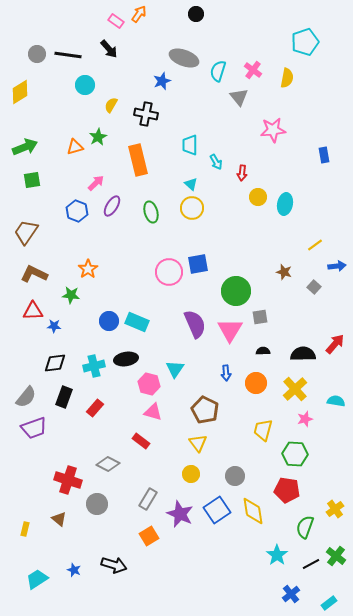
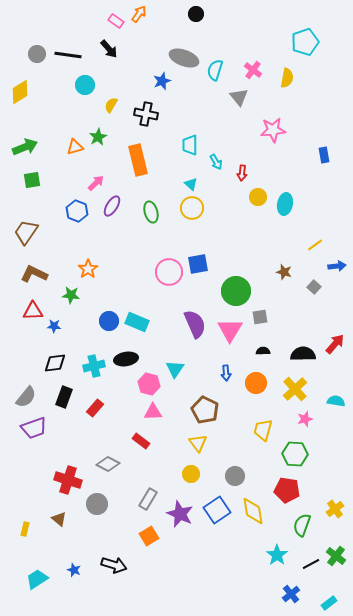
cyan semicircle at (218, 71): moved 3 px left, 1 px up
pink triangle at (153, 412): rotated 18 degrees counterclockwise
green semicircle at (305, 527): moved 3 px left, 2 px up
